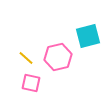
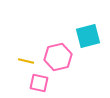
yellow line: moved 3 px down; rotated 28 degrees counterclockwise
pink square: moved 8 px right
